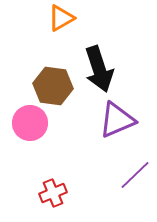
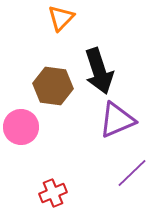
orange triangle: rotated 16 degrees counterclockwise
black arrow: moved 2 px down
pink circle: moved 9 px left, 4 px down
purple line: moved 3 px left, 2 px up
